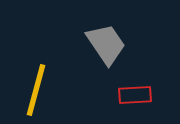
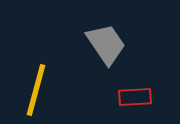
red rectangle: moved 2 px down
